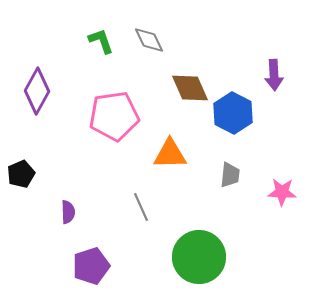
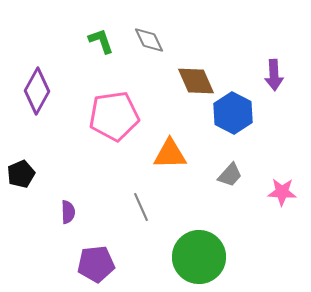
brown diamond: moved 6 px right, 7 px up
gray trapezoid: rotated 36 degrees clockwise
purple pentagon: moved 5 px right, 2 px up; rotated 12 degrees clockwise
